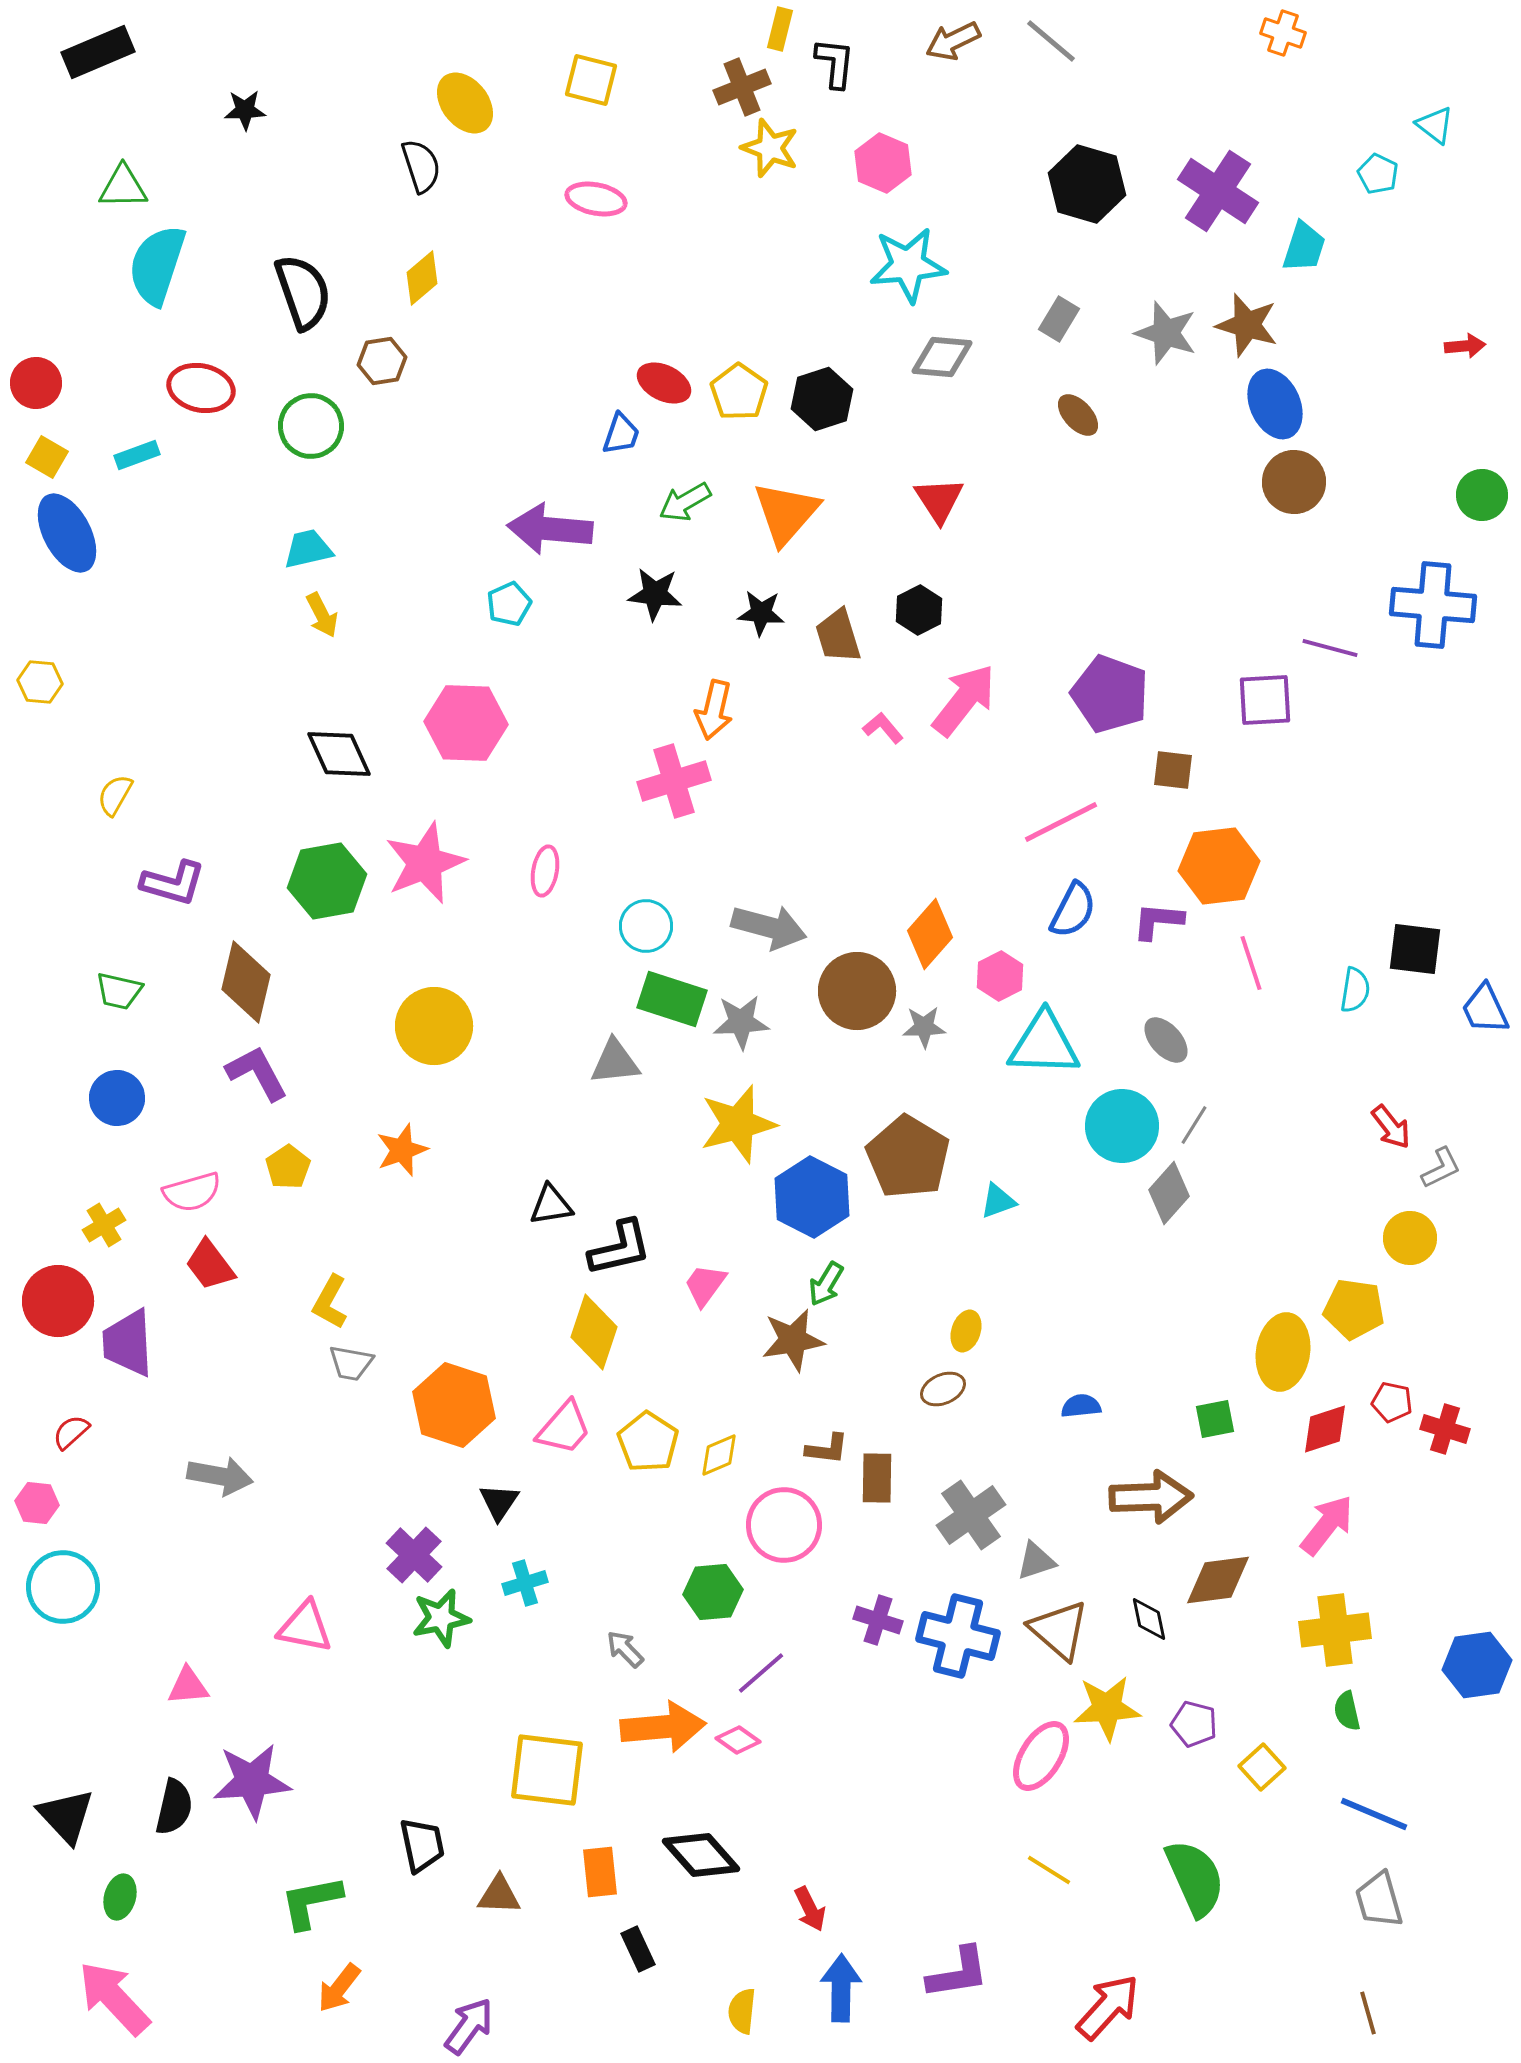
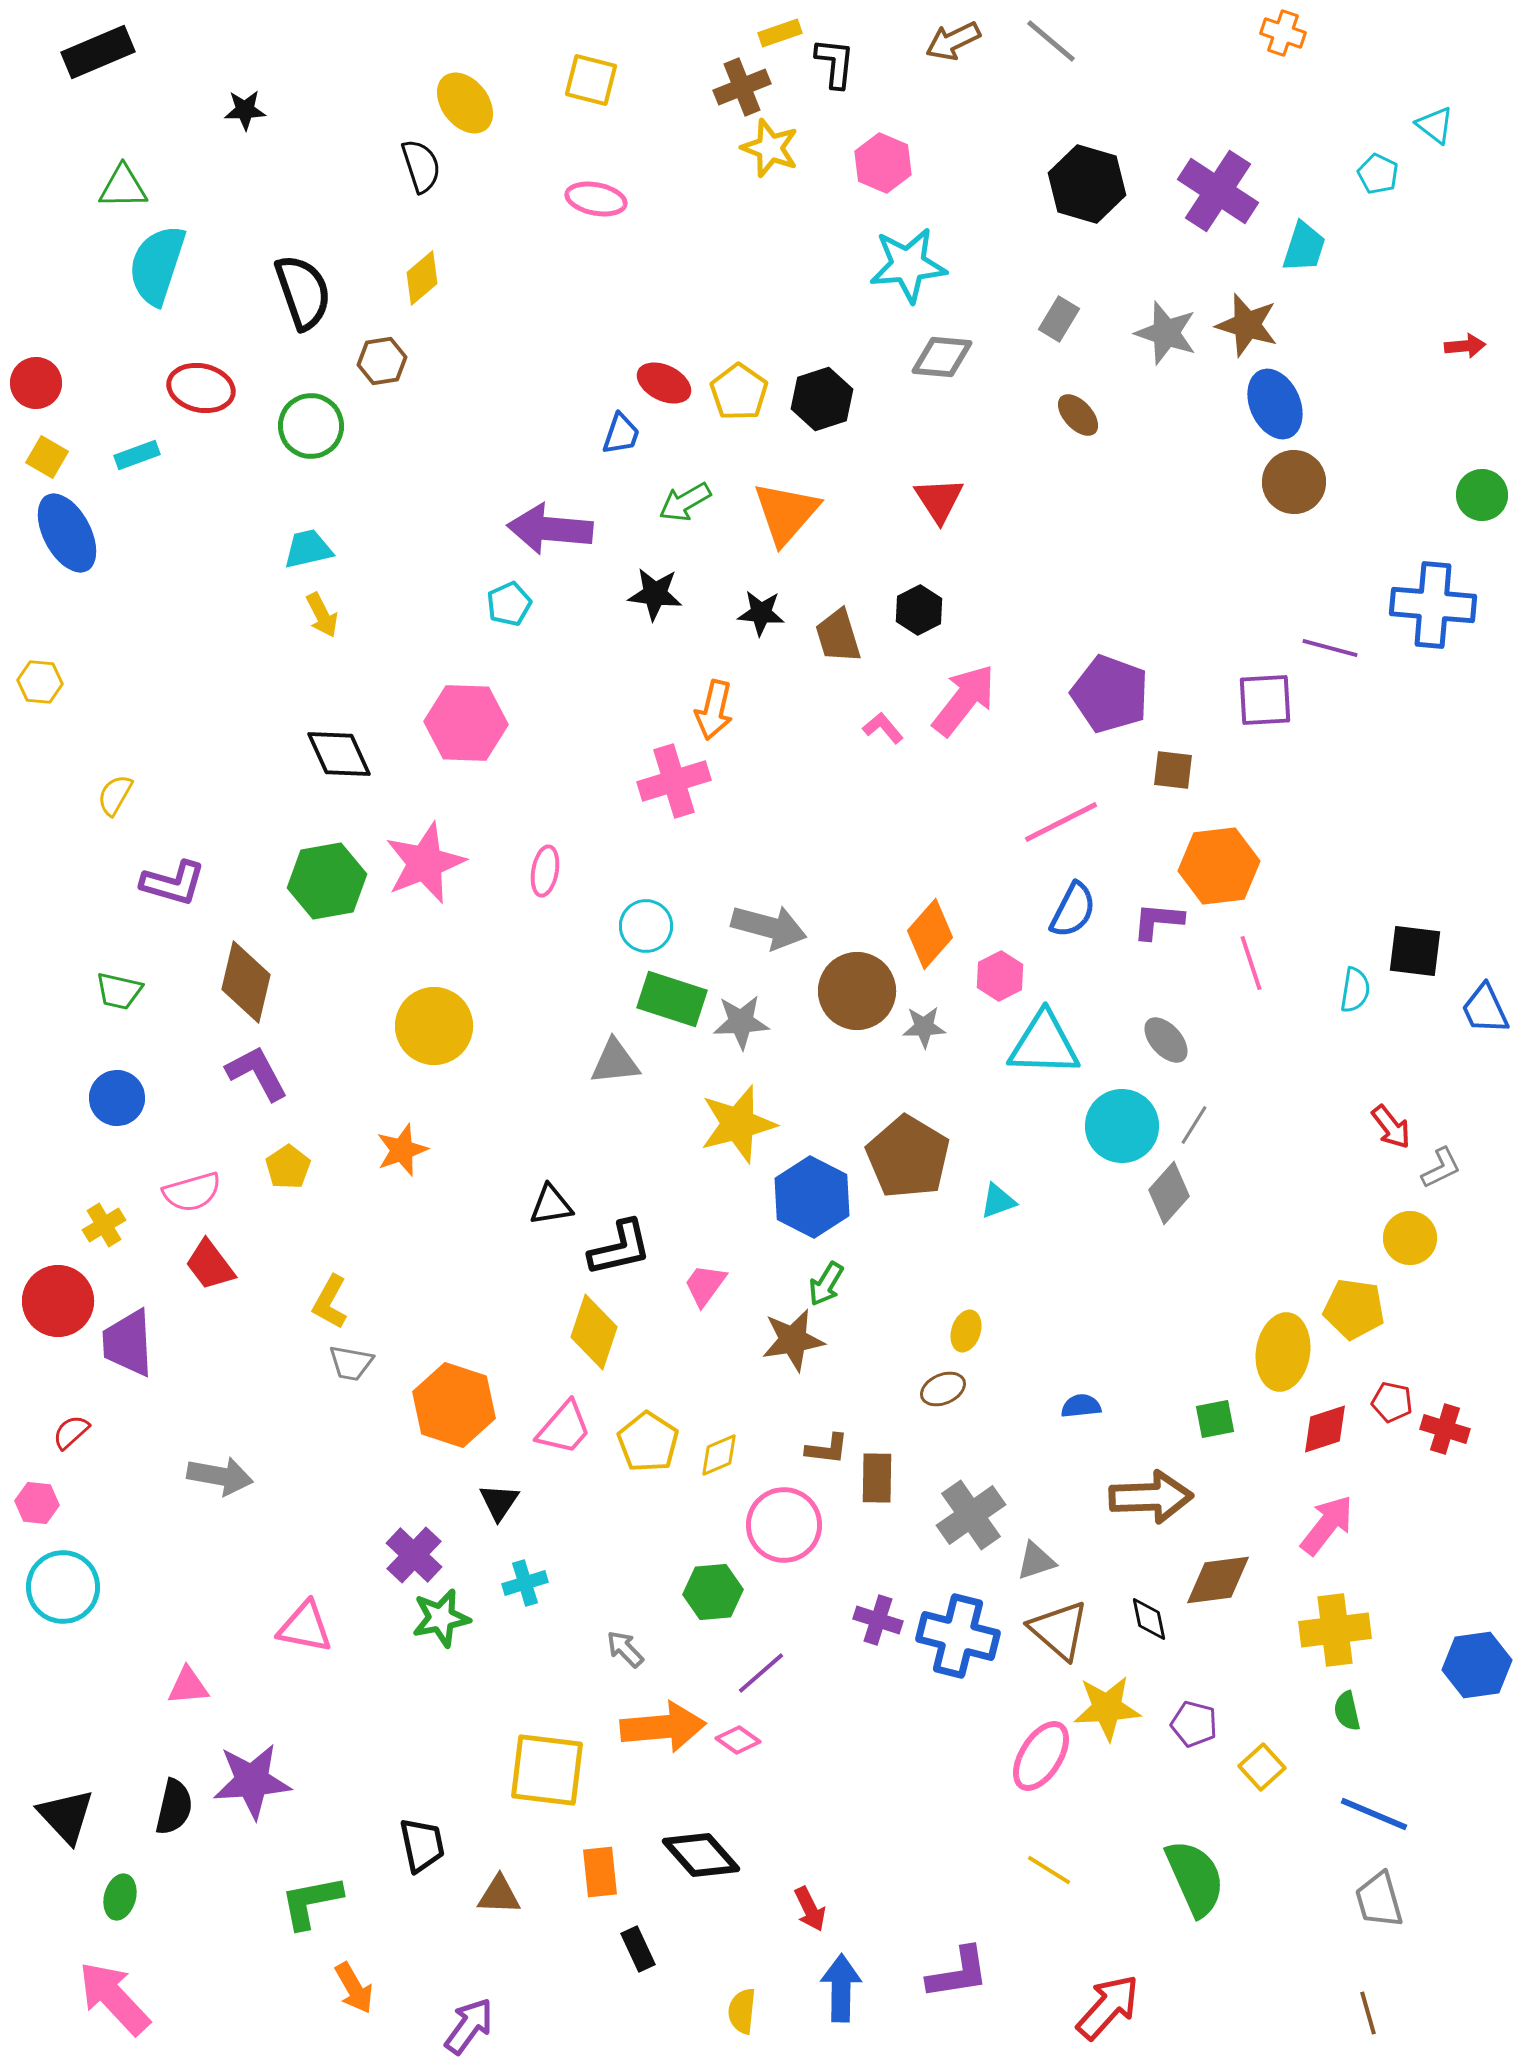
yellow rectangle at (780, 29): moved 4 px down; rotated 57 degrees clockwise
black square at (1415, 949): moved 2 px down
orange arrow at (339, 1988): moved 15 px right; rotated 68 degrees counterclockwise
